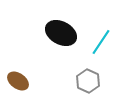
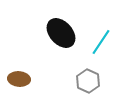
black ellipse: rotated 20 degrees clockwise
brown ellipse: moved 1 px right, 2 px up; rotated 30 degrees counterclockwise
